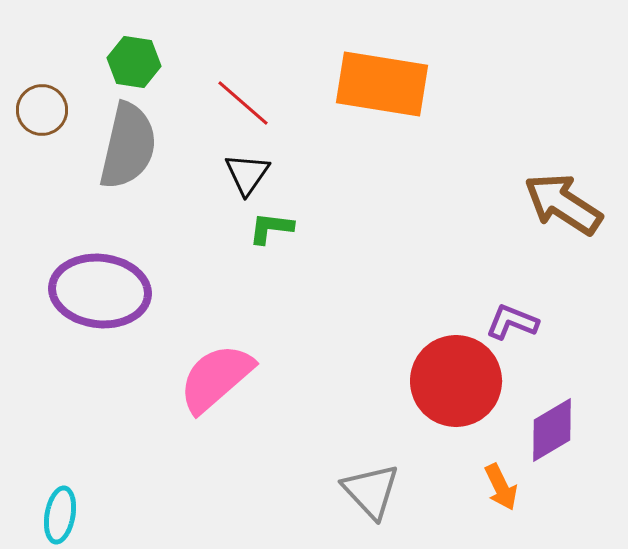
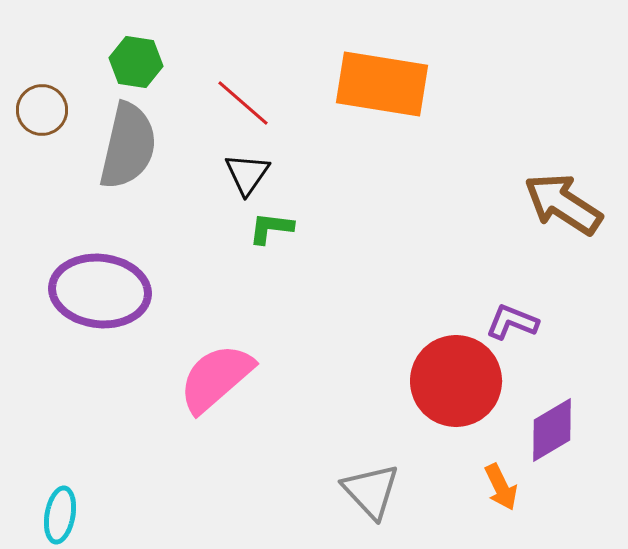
green hexagon: moved 2 px right
